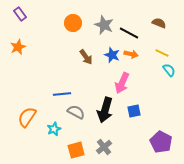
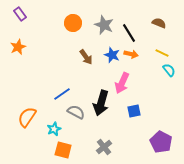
black line: rotated 30 degrees clockwise
blue line: rotated 30 degrees counterclockwise
black arrow: moved 4 px left, 7 px up
orange square: moved 13 px left; rotated 30 degrees clockwise
